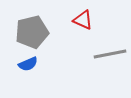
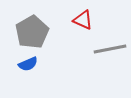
gray pentagon: rotated 16 degrees counterclockwise
gray line: moved 5 px up
